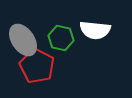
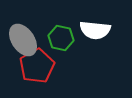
red pentagon: rotated 16 degrees clockwise
